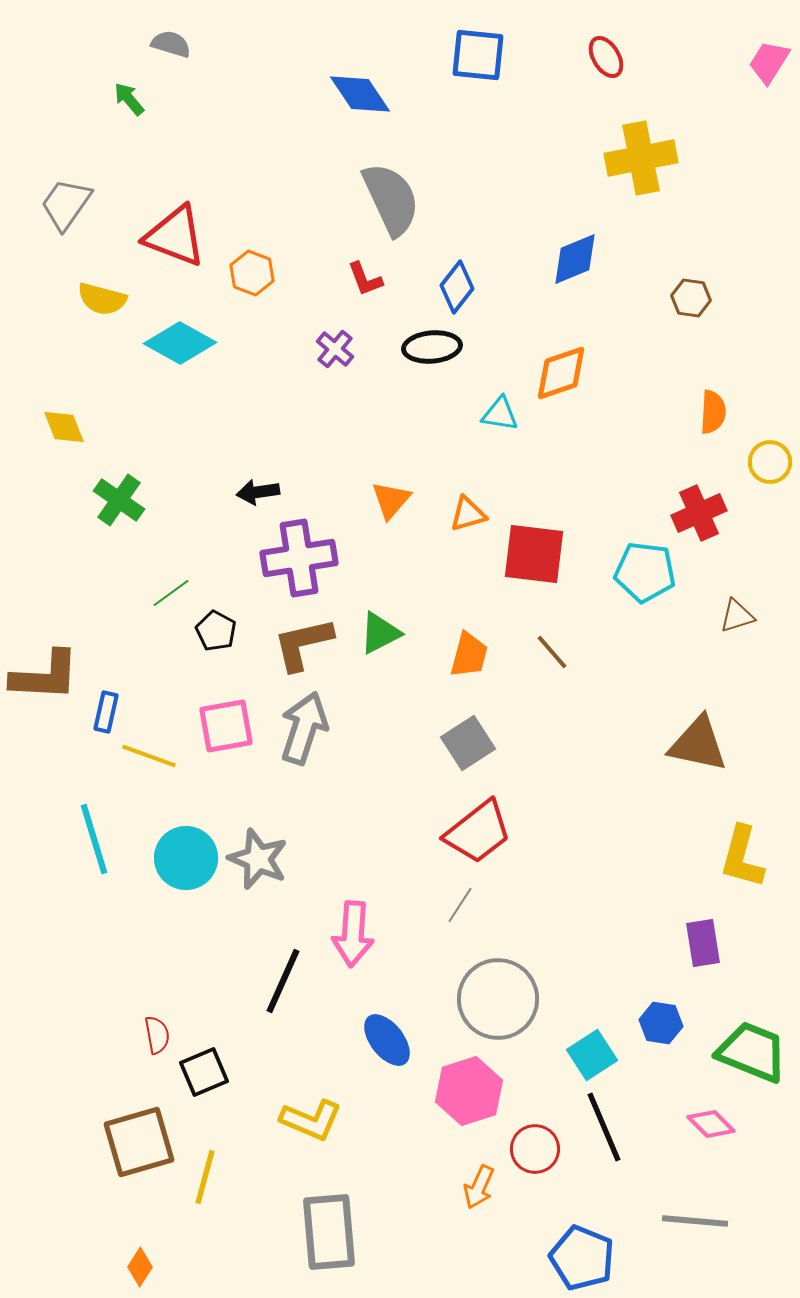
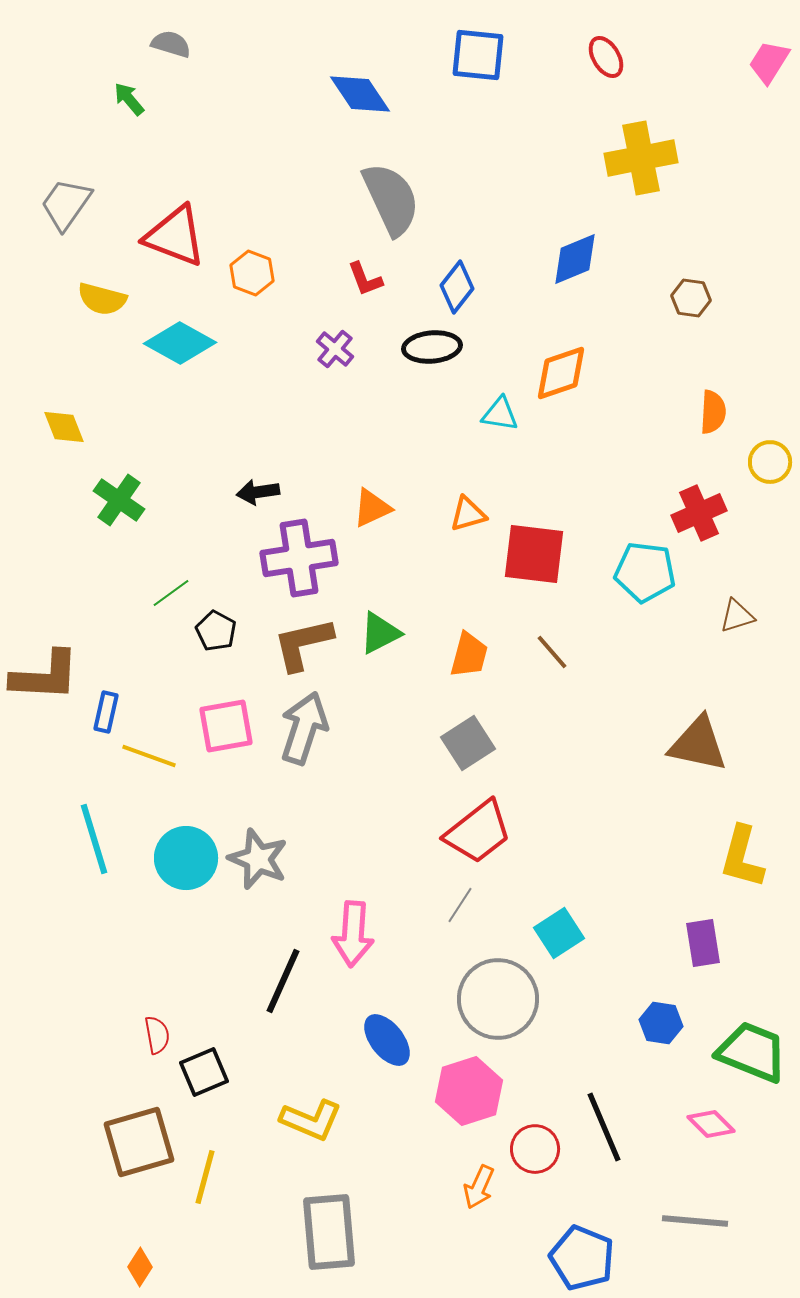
orange triangle at (391, 500): moved 19 px left, 8 px down; rotated 24 degrees clockwise
cyan square at (592, 1055): moved 33 px left, 122 px up
